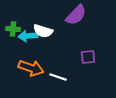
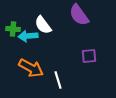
purple semicircle: moved 3 px right; rotated 100 degrees clockwise
white semicircle: moved 6 px up; rotated 36 degrees clockwise
purple square: moved 1 px right, 1 px up
orange arrow: rotated 10 degrees clockwise
white line: moved 3 px down; rotated 54 degrees clockwise
